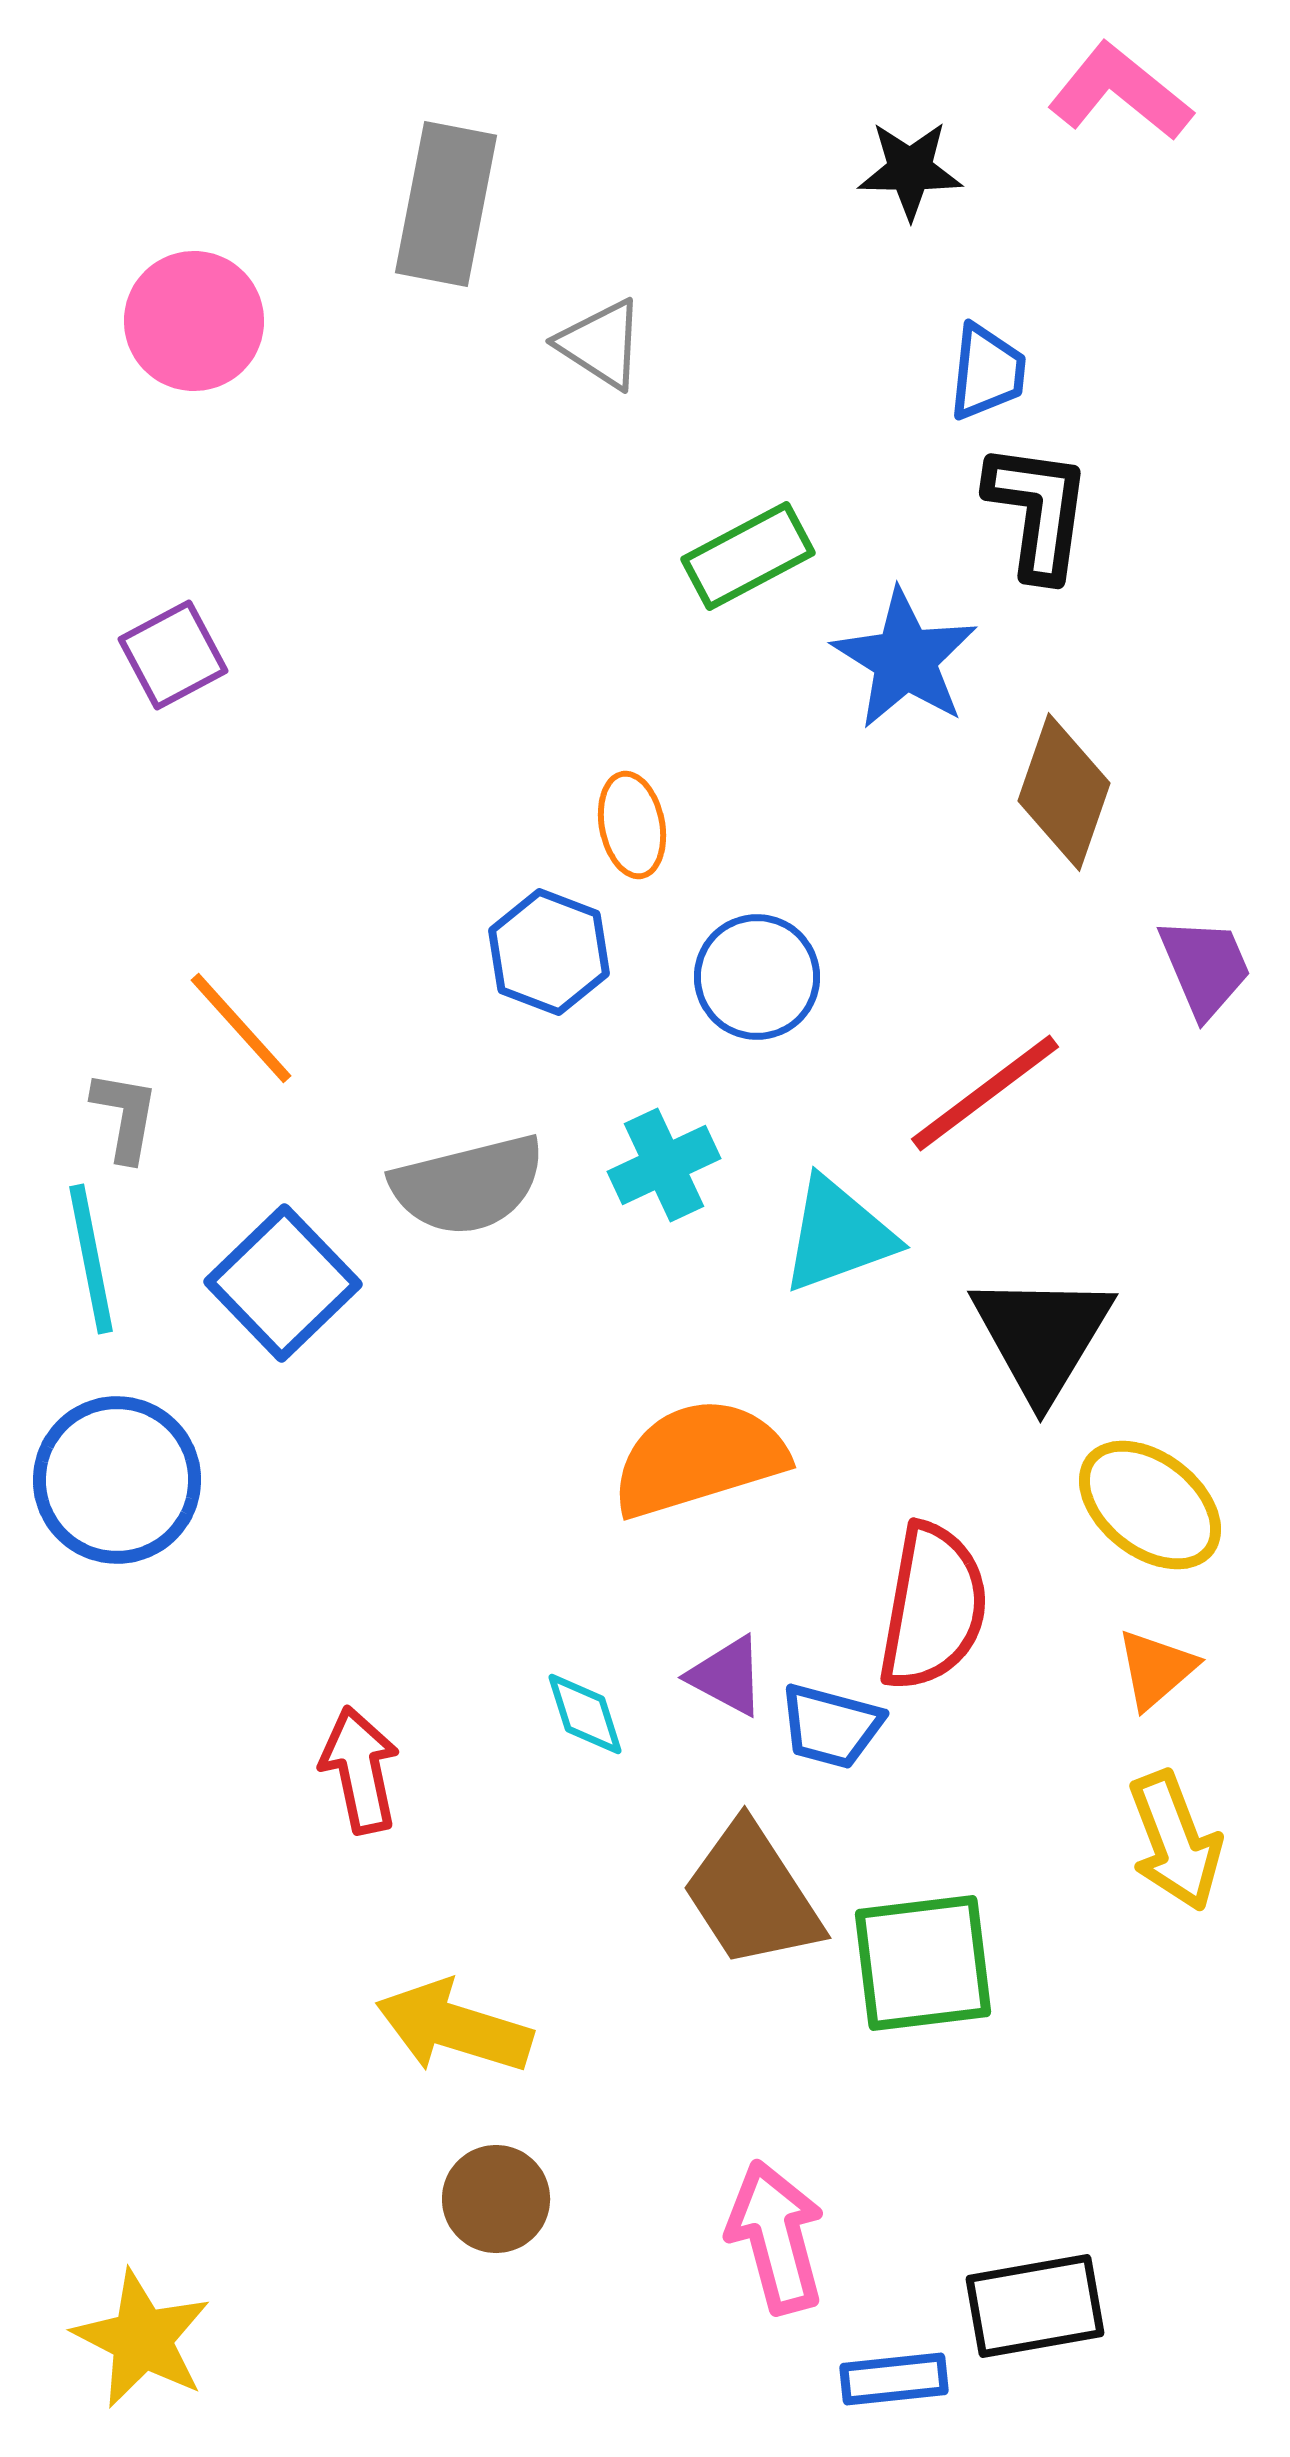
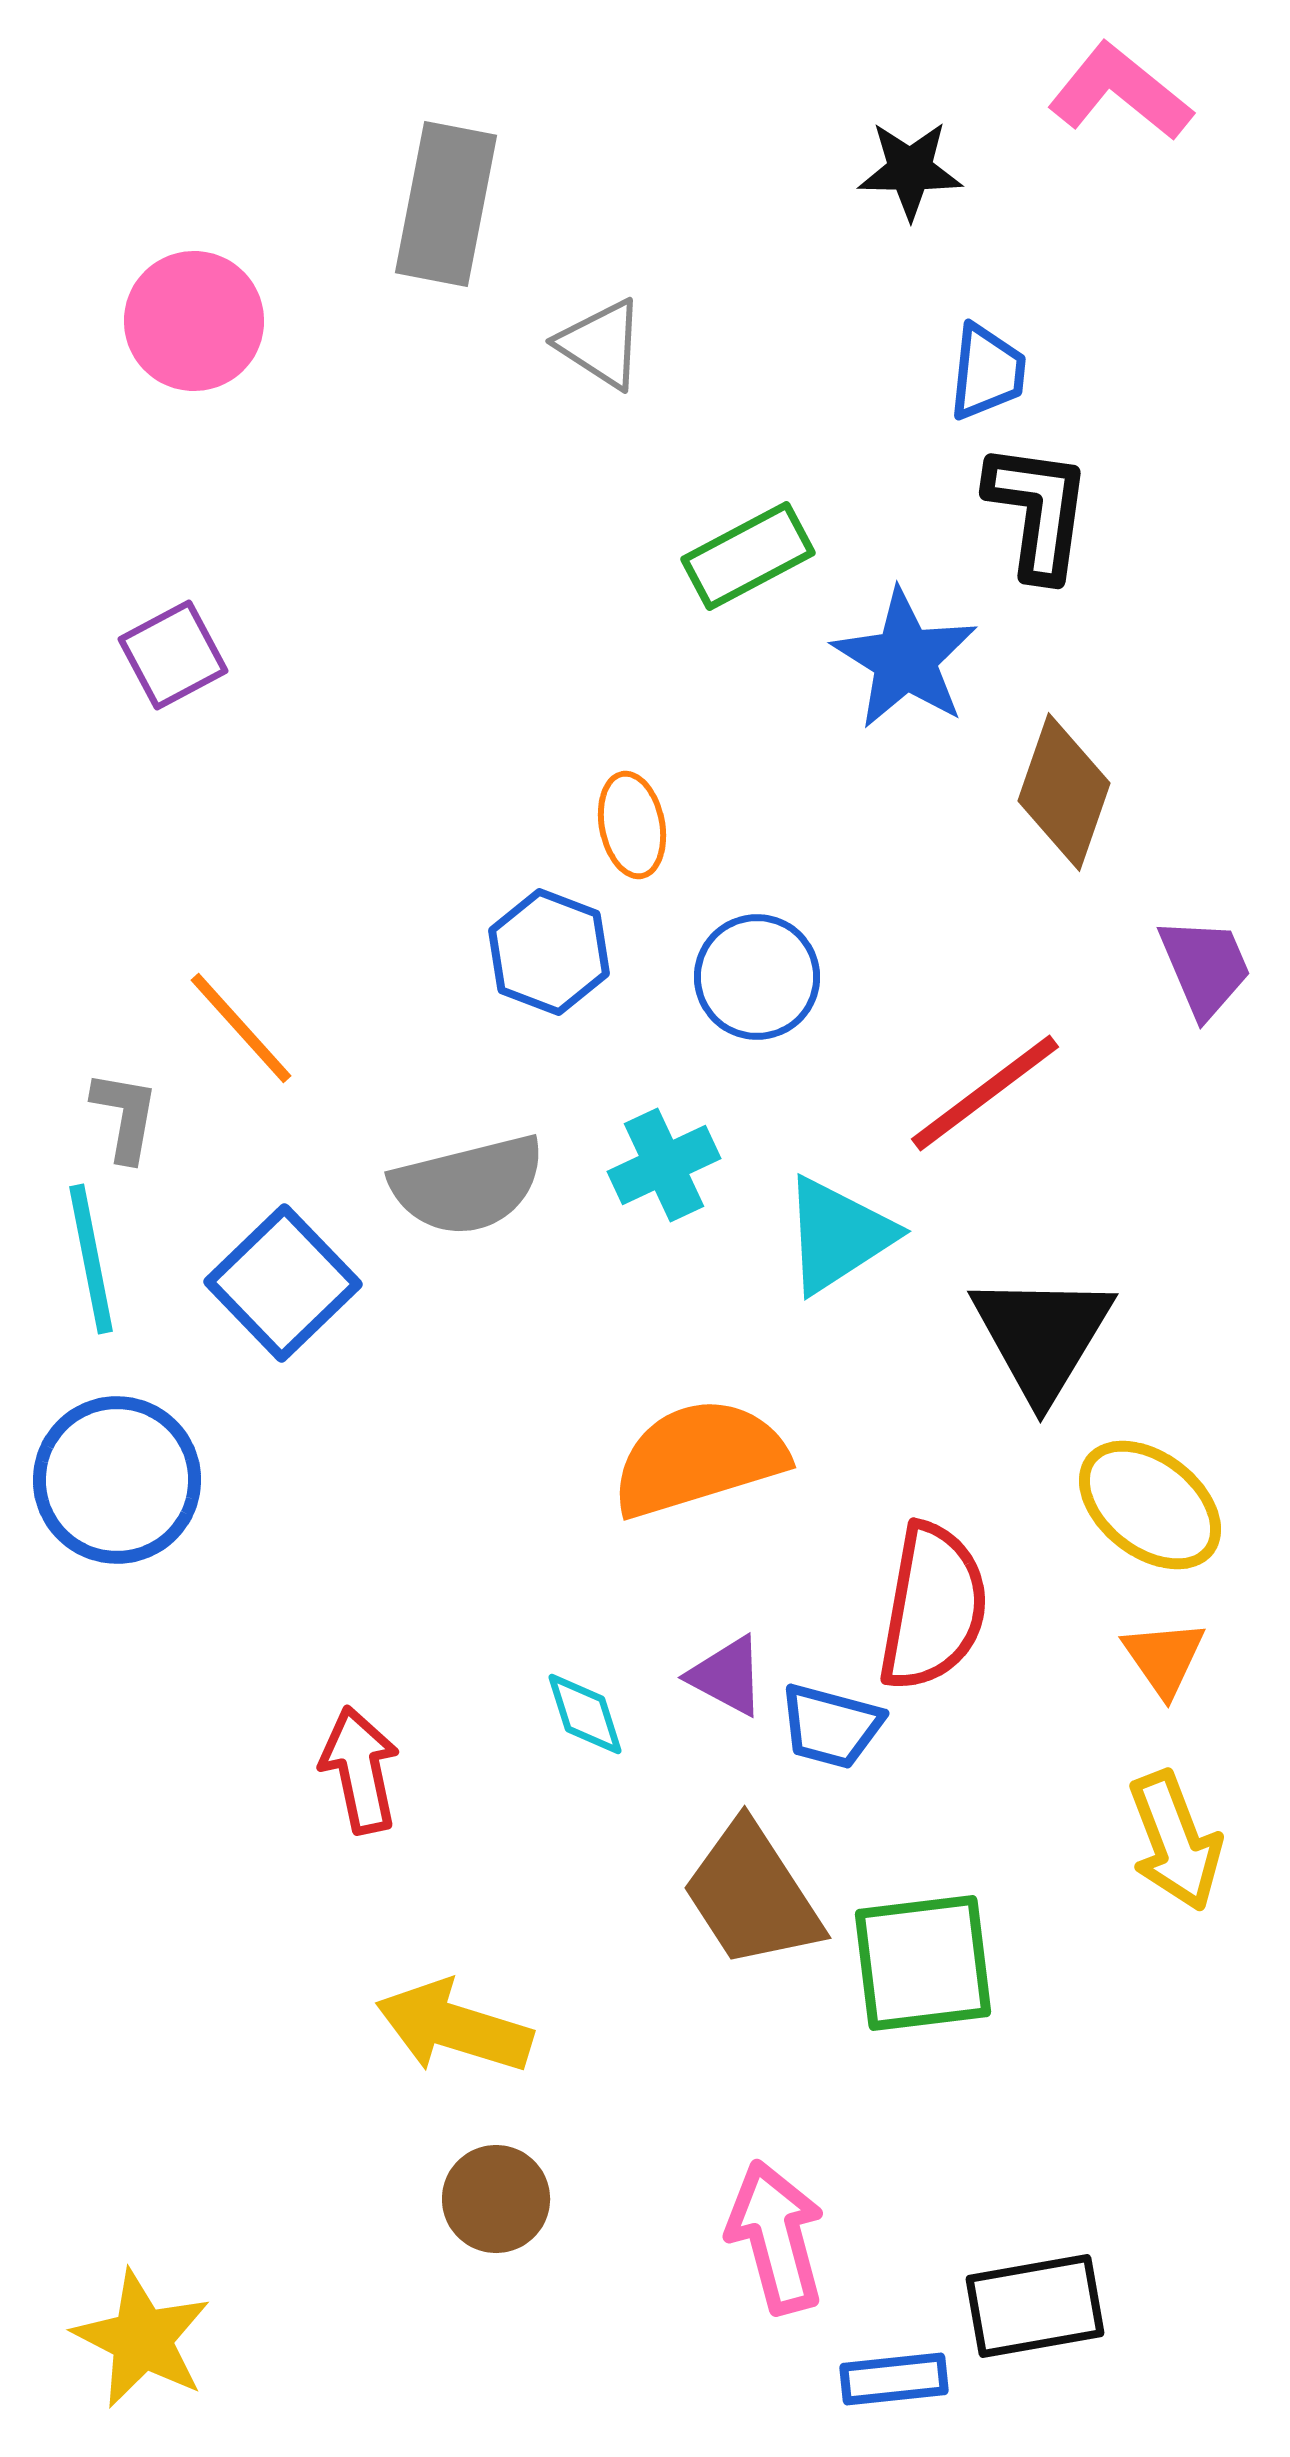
cyan triangle at (838, 1235): rotated 13 degrees counterclockwise
orange triangle at (1156, 1669): moved 8 px right, 11 px up; rotated 24 degrees counterclockwise
